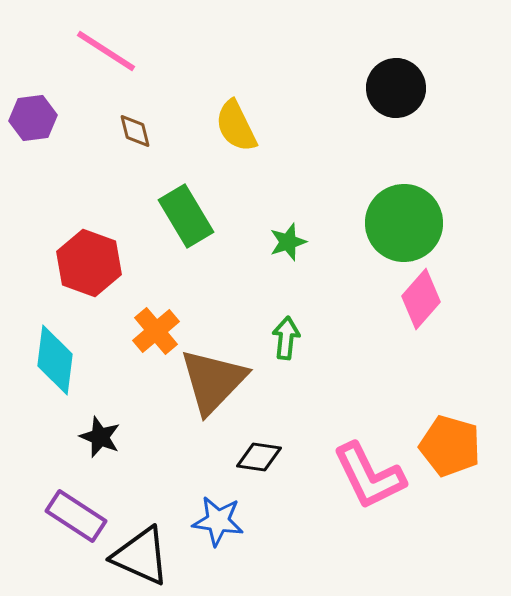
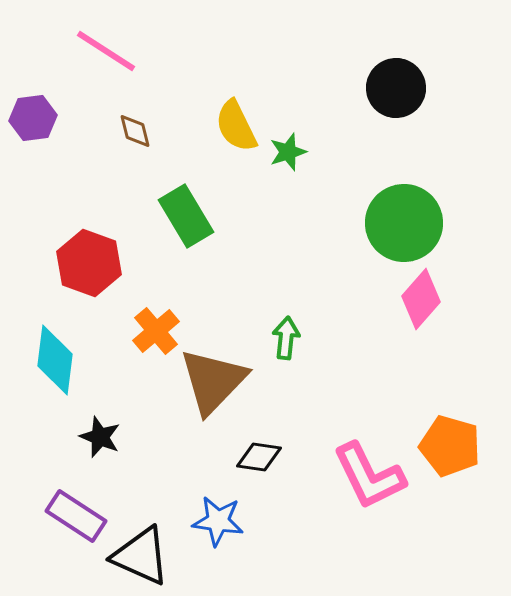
green star: moved 90 px up
